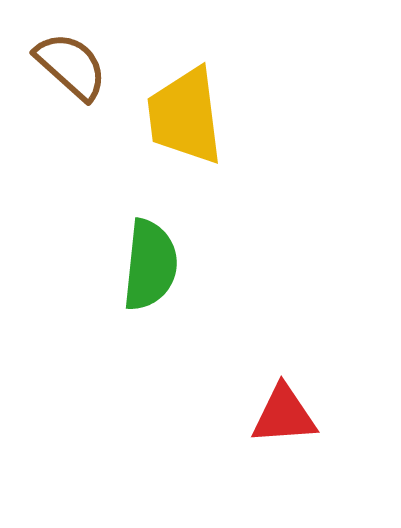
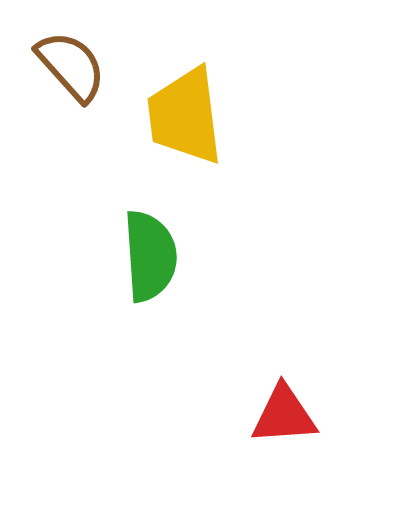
brown semicircle: rotated 6 degrees clockwise
green semicircle: moved 9 px up; rotated 10 degrees counterclockwise
